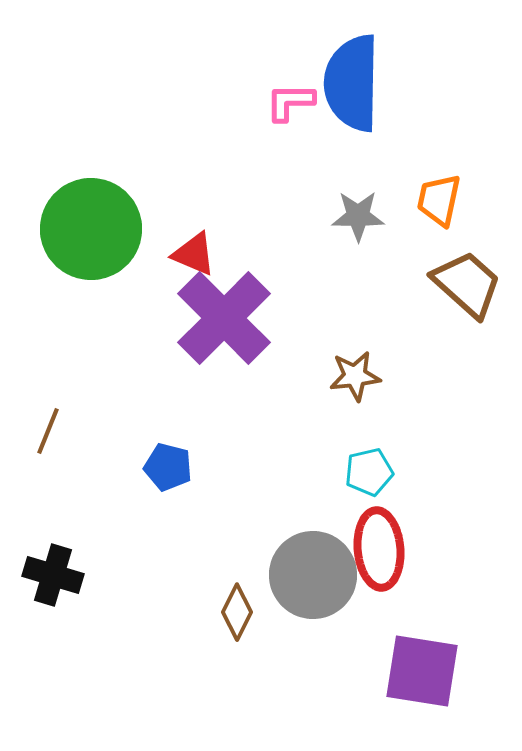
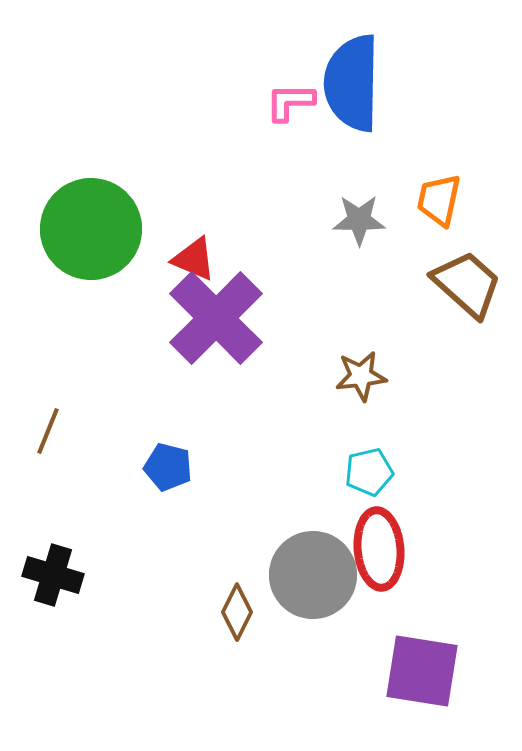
gray star: moved 1 px right, 4 px down
red triangle: moved 5 px down
purple cross: moved 8 px left
brown star: moved 6 px right
